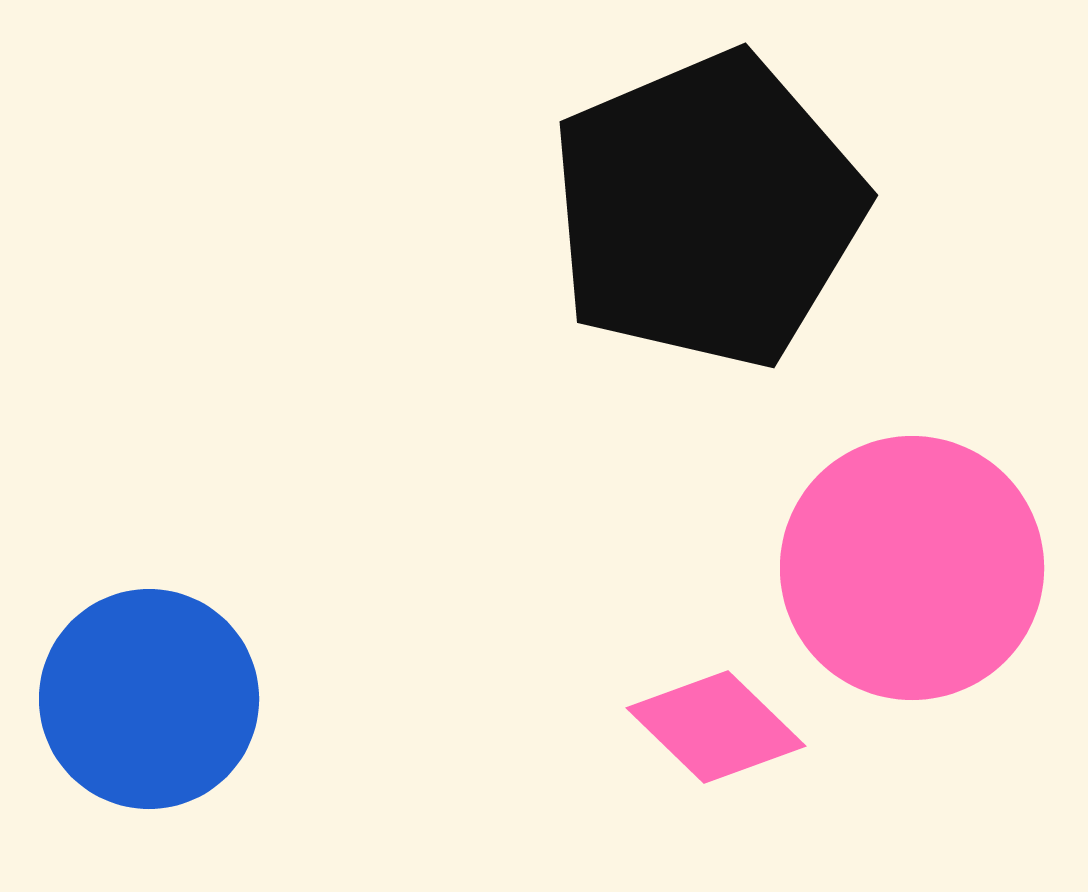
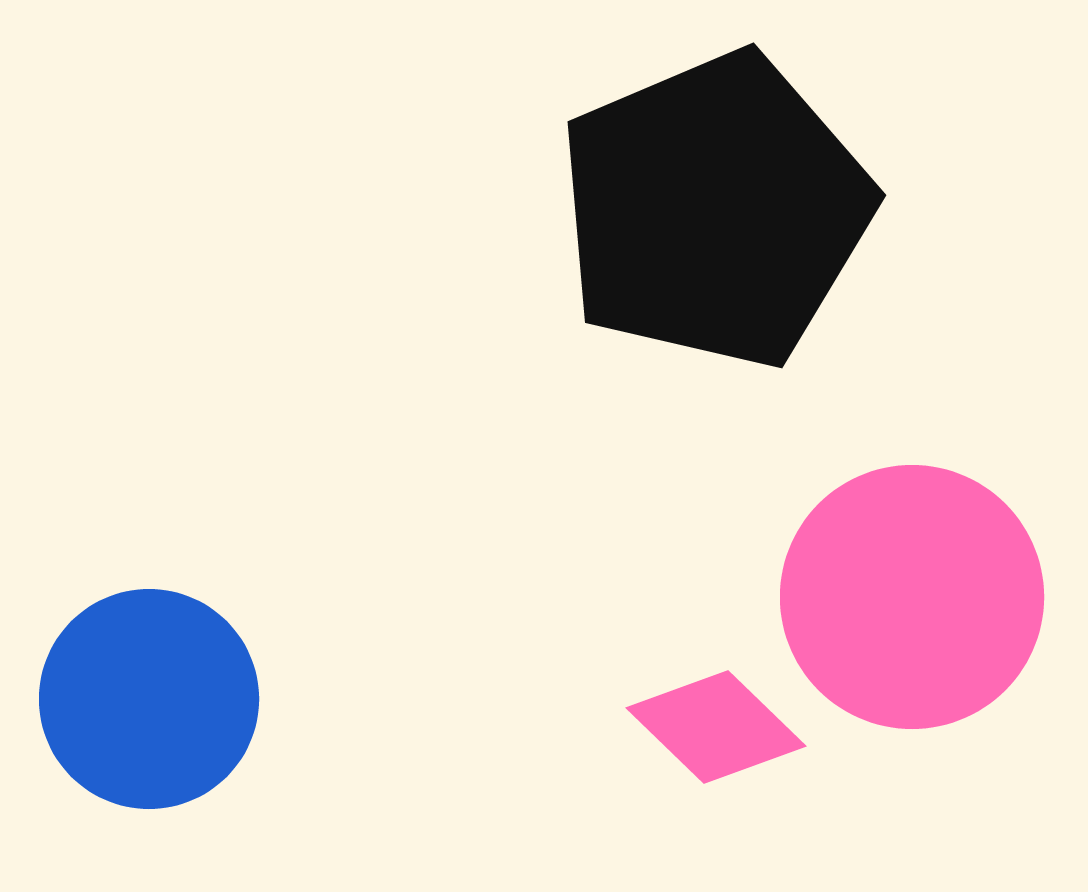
black pentagon: moved 8 px right
pink circle: moved 29 px down
